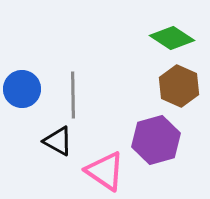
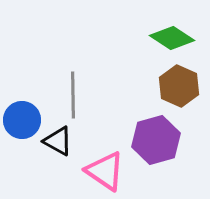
blue circle: moved 31 px down
